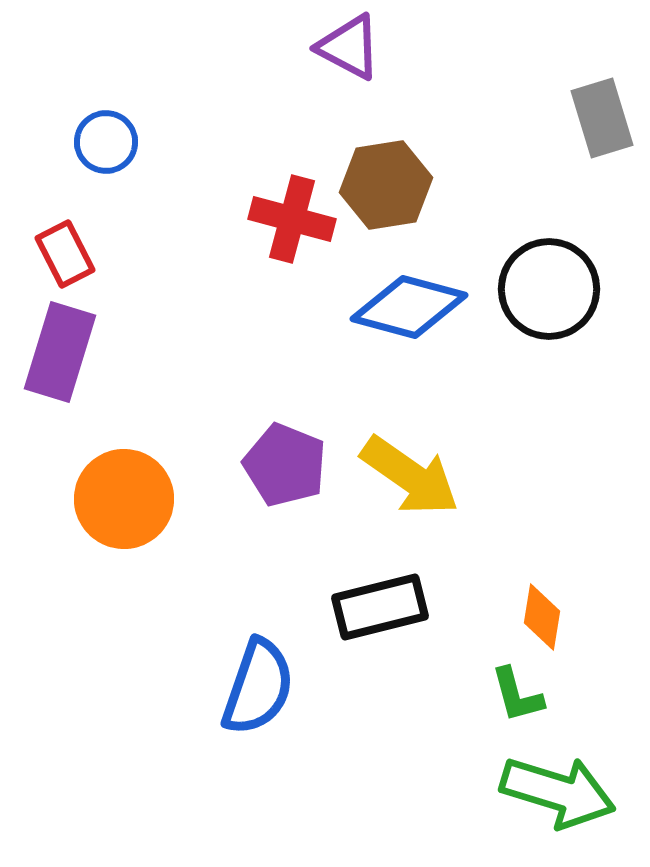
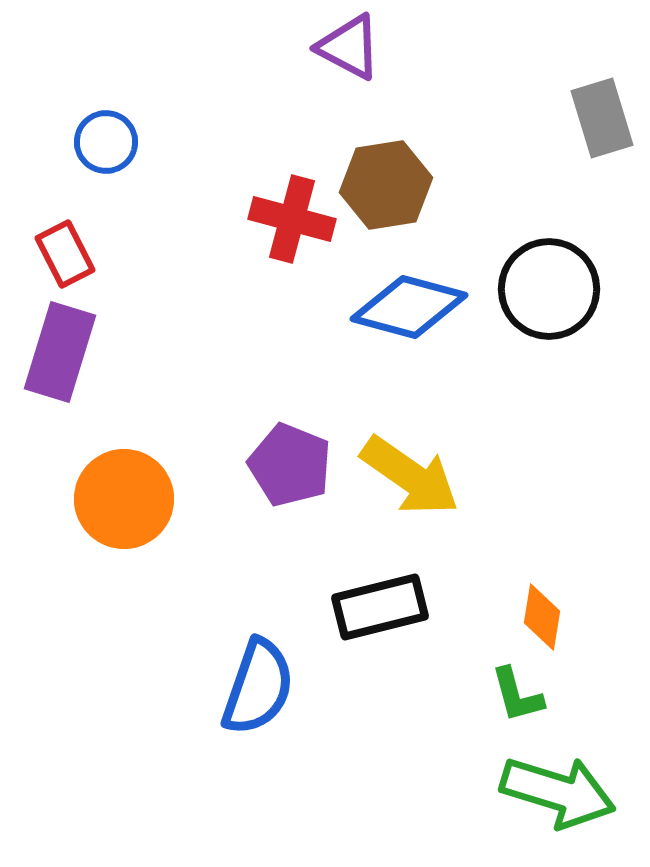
purple pentagon: moved 5 px right
